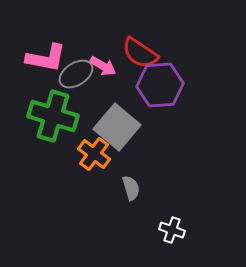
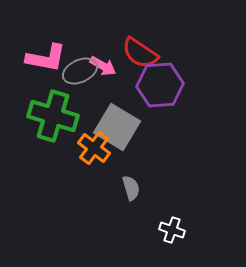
gray ellipse: moved 4 px right, 3 px up; rotated 8 degrees clockwise
gray square: rotated 9 degrees counterclockwise
orange cross: moved 6 px up
